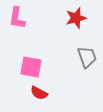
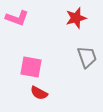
pink L-shape: rotated 80 degrees counterclockwise
